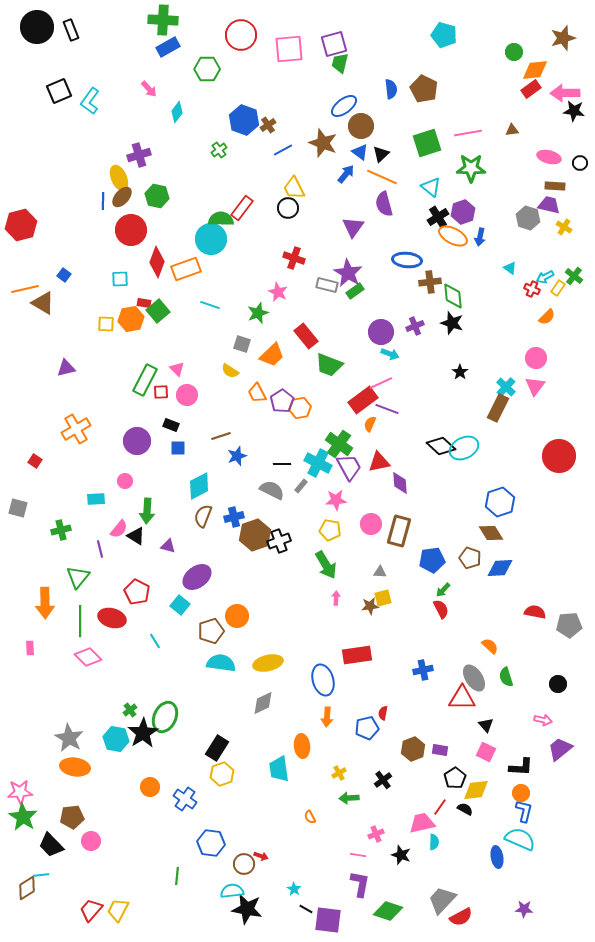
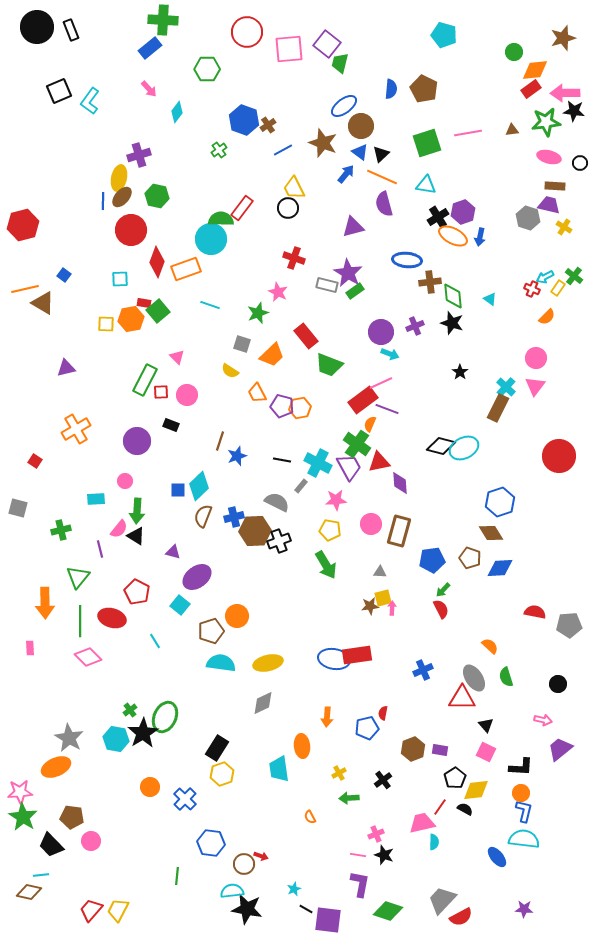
red circle at (241, 35): moved 6 px right, 3 px up
purple square at (334, 44): moved 7 px left; rotated 36 degrees counterclockwise
blue rectangle at (168, 47): moved 18 px left, 1 px down; rotated 10 degrees counterclockwise
blue semicircle at (391, 89): rotated 12 degrees clockwise
green star at (471, 168): moved 75 px right, 46 px up; rotated 8 degrees counterclockwise
yellow ellipse at (119, 178): rotated 35 degrees clockwise
cyan triangle at (431, 187): moved 5 px left, 2 px up; rotated 30 degrees counterclockwise
red hexagon at (21, 225): moved 2 px right
purple triangle at (353, 227): rotated 40 degrees clockwise
cyan triangle at (510, 268): moved 20 px left, 31 px down
pink triangle at (177, 369): moved 12 px up
purple pentagon at (282, 401): moved 5 px down; rotated 25 degrees counterclockwise
brown line at (221, 436): moved 1 px left, 5 px down; rotated 54 degrees counterclockwise
green cross at (339, 444): moved 18 px right
black diamond at (441, 446): rotated 28 degrees counterclockwise
blue square at (178, 448): moved 42 px down
black line at (282, 464): moved 4 px up; rotated 12 degrees clockwise
cyan diamond at (199, 486): rotated 16 degrees counterclockwise
gray semicircle at (272, 490): moved 5 px right, 12 px down
green arrow at (147, 511): moved 10 px left
brown hexagon at (255, 535): moved 4 px up; rotated 16 degrees clockwise
purple triangle at (168, 546): moved 5 px right, 6 px down
pink arrow at (336, 598): moved 56 px right, 10 px down
blue cross at (423, 670): rotated 12 degrees counterclockwise
blue ellipse at (323, 680): moved 11 px right, 21 px up; rotated 64 degrees counterclockwise
orange ellipse at (75, 767): moved 19 px left; rotated 32 degrees counterclockwise
blue cross at (185, 799): rotated 10 degrees clockwise
brown pentagon at (72, 817): rotated 15 degrees clockwise
cyan semicircle at (520, 839): moved 4 px right; rotated 16 degrees counterclockwise
black star at (401, 855): moved 17 px left
blue ellipse at (497, 857): rotated 30 degrees counterclockwise
brown diamond at (27, 888): moved 2 px right, 4 px down; rotated 45 degrees clockwise
cyan star at (294, 889): rotated 16 degrees clockwise
